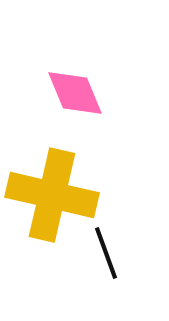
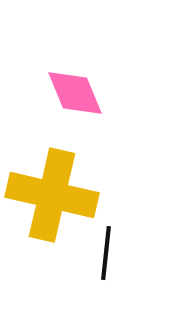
black line: rotated 26 degrees clockwise
